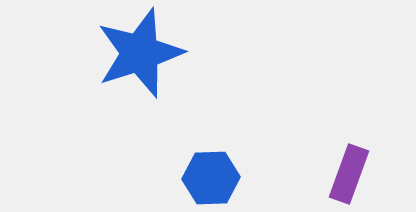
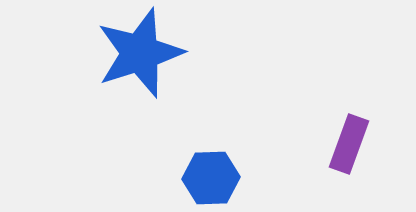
purple rectangle: moved 30 px up
